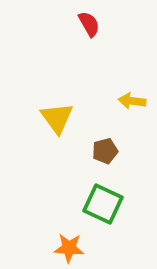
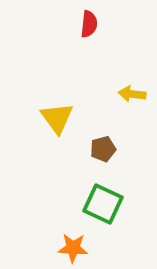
red semicircle: rotated 36 degrees clockwise
yellow arrow: moved 7 px up
brown pentagon: moved 2 px left, 2 px up
orange star: moved 4 px right
